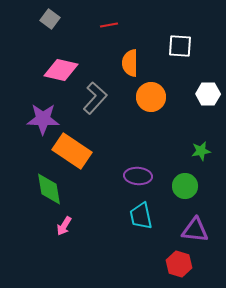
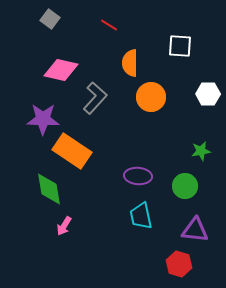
red line: rotated 42 degrees clockwise
